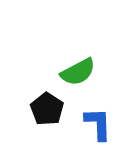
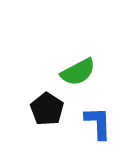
blue L-shape: moved 1 px up
